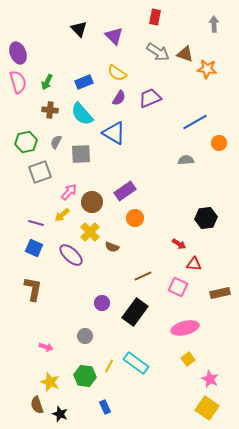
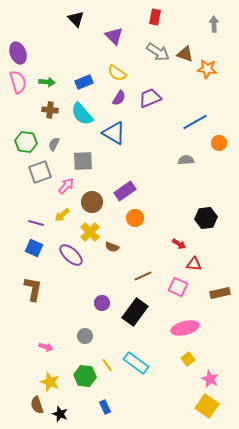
black triangle at (79, 29): moved 3 px left, 10 px up
green arrow at (47, 82): rotated 112 degrees counterclockwise
green hexagon at (26, 142): rotated 20 degrees clockwise
gray semicircle at (56, 142): moved 2 px left, 2 px down
gray square at (81, 154): moved 2 px right, 7 px down
pink arrow at (69, 192): moved 3 px left, 6 px up
yellow line at (109, 366): moved 2 px left, 1 px up; rotated 64 degrees counterclockwise
yellow square at (207, 408): moved 2 px up
